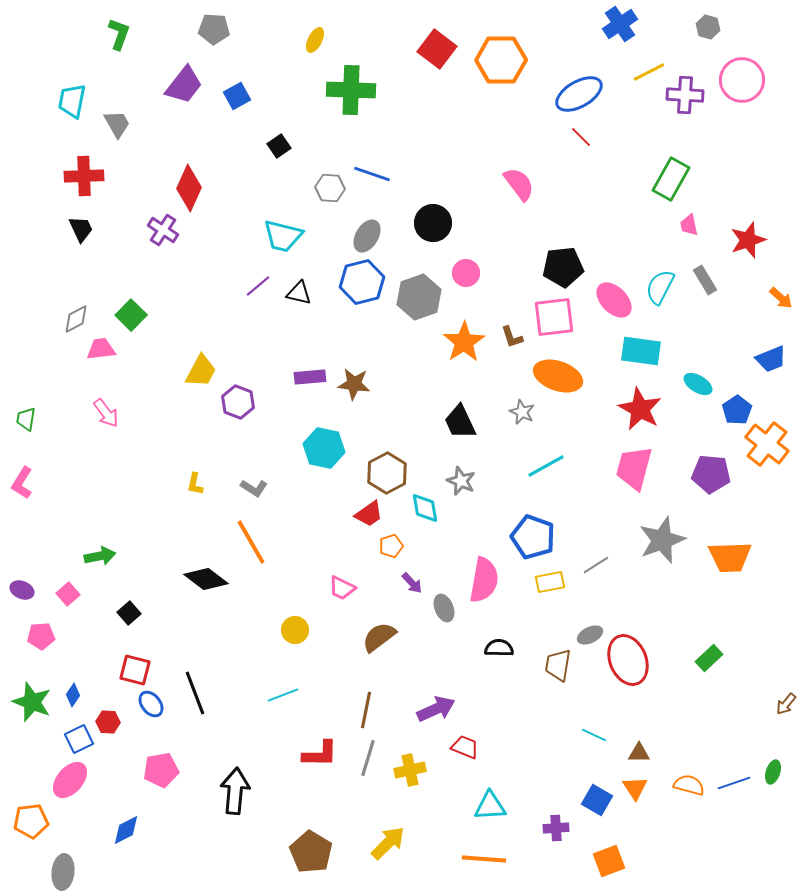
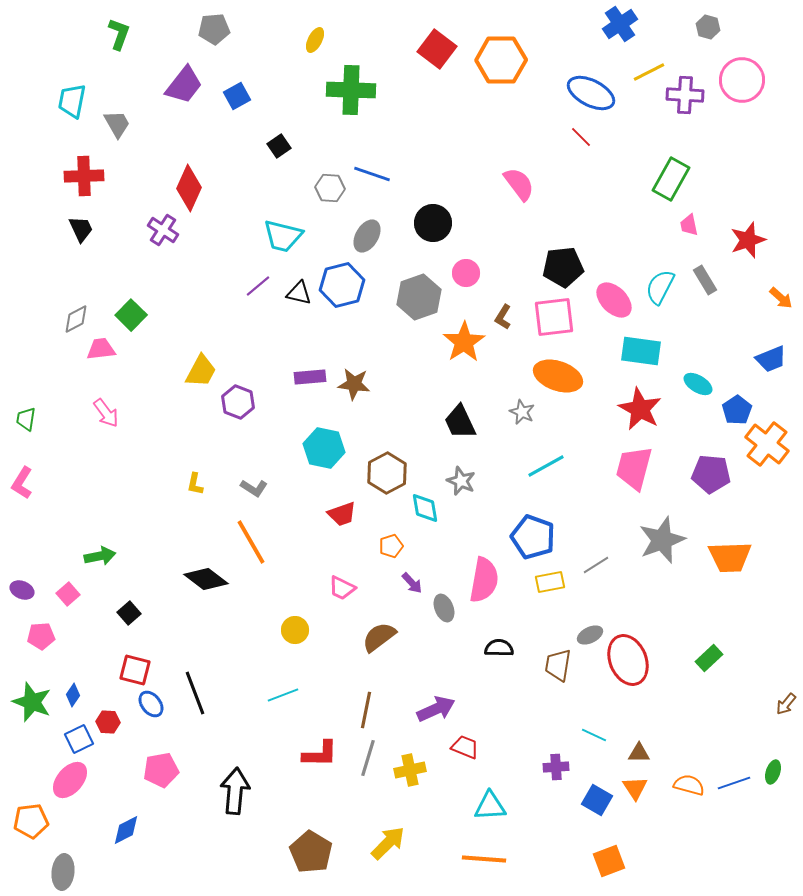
gray pentagon at (214, 29): rotated 8 degrees counterclockwise
blue ellipse at (579, 94): moved 12 px right, 1 px up; rotated 57 degrees clockwise
blue hexagon at (362, 282): moved 20 px left, 3 px down
brown L-shape at (512, 337): moved 9 px left, 20 px up; rotated 50 degrees clockwise
red trapezoid at (369, 514): moved 27 px left; rotated 16 degrees clockwise
purple cross at (556, 828): moved 61 px up
